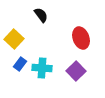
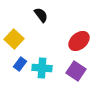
red ellipse: moved 2 px left, 3 px down; rotated 70 degrees clockwise
purple square: rotated 12 degrees counterclockwise
